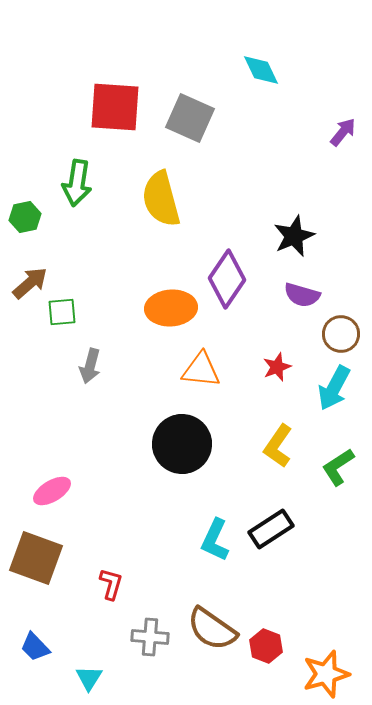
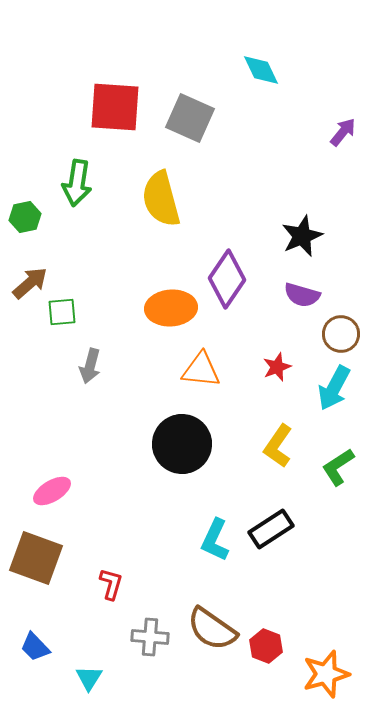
black star: moved 8 px right
